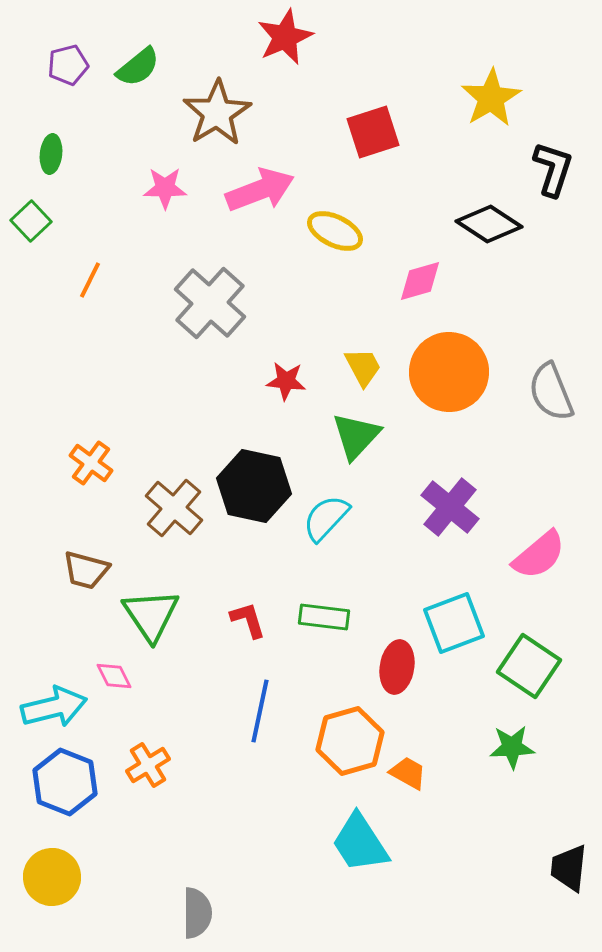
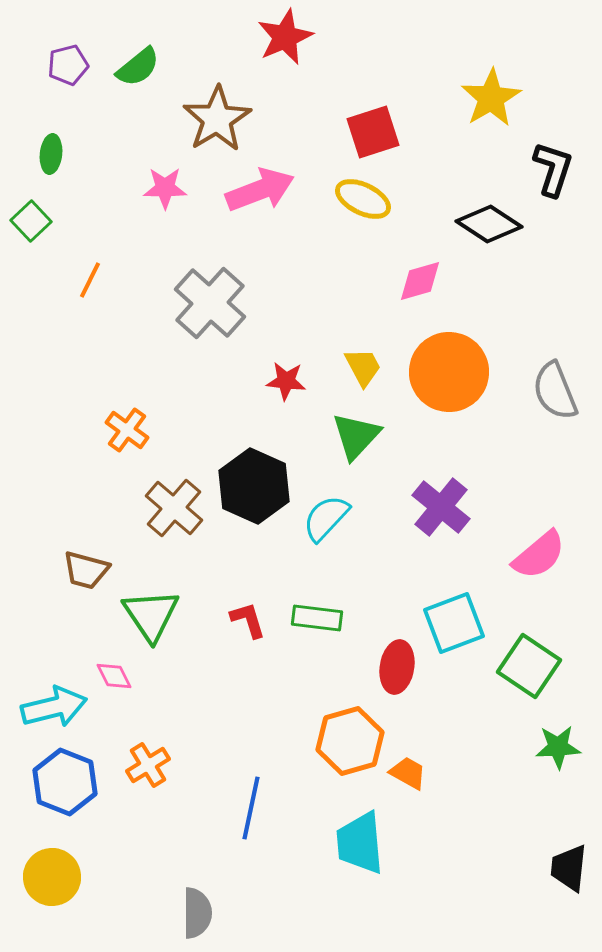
brown star at (217, 113): moved 6 px down
yellow ellipse at (335, 231): moved 28 px right, 32 px up
gray semicircle at (551, 392): moved 4 px right, 1 px up
orange cross at (91, 463): moved 36 px right, 33 px up
black hexagon at (254, 486): rotated 12 degrees clockwise
purple cross at (450, 507): moved 9 px left
green rectangle at (324, 617): moved 7 px left, 1 px down
blue line at (260, 711): moved 9 px left, 97 px down
green star at (512, 747): moved 46 px right
cyan trapezoid at (360, 843): rotated 28 degrees clockwise
